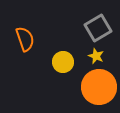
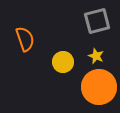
gray square: moved 1 px left, 7 px up; rotated 16 degrees clockwise
